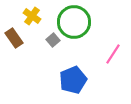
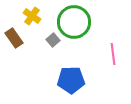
pink line: rotated 40 degrees counterclockwise
blue pentagon: moved 2 px left; rotated 20 degrees clockwise
